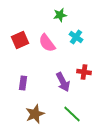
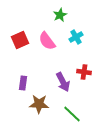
green star: rotated 16 degrees counterclockwise
cyan cross: rotated 24 degrees clockwise
pink semicircle: moved 2 px up
brown star: moved 4 px right, 10 px up; rotated 24 degrees clockwise
